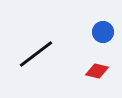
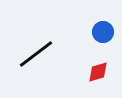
red diamond: moved 1 px right, 1 px down; rotated 30 degrees counterclockwise
